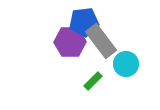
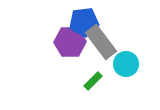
gray rectangle: moved 1 px down
